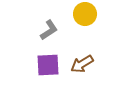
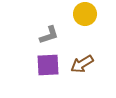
gray L-shape: moved 5 px down; rotated 15 degrees clockwise
